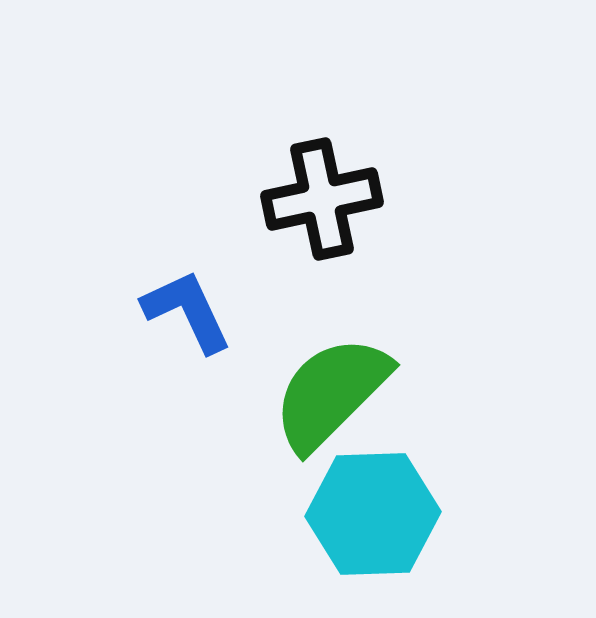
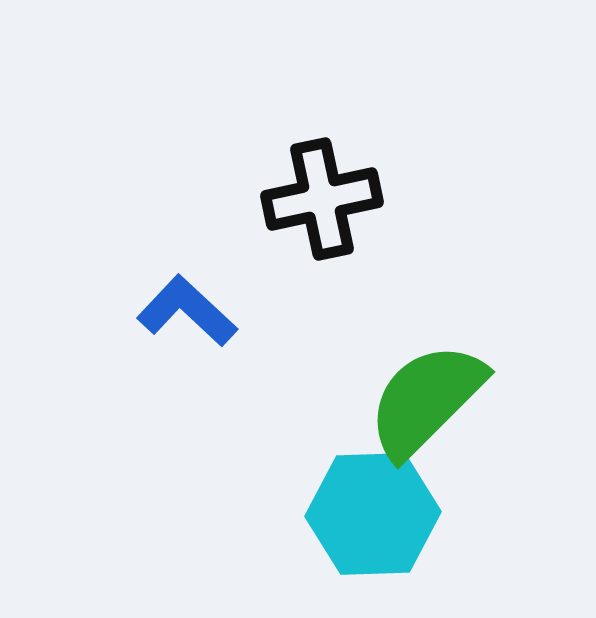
blue L-shape: rotated 22 degrees counterclockwise
green semicircle: moved 95 px right, 7 px down
